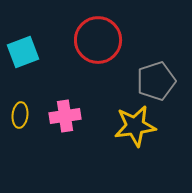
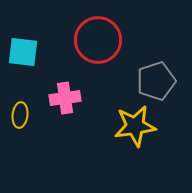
cyan square: rotated 28 degrees clockwise
pink cross: moved 18 px up
